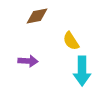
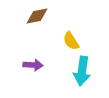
purple arrow: moved 5 px right, 4 px down
cyan arrow: rotated 8 degrees clockwise
